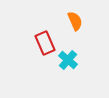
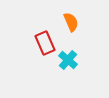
orange semicircle: moved 4 px left, 1 px down
